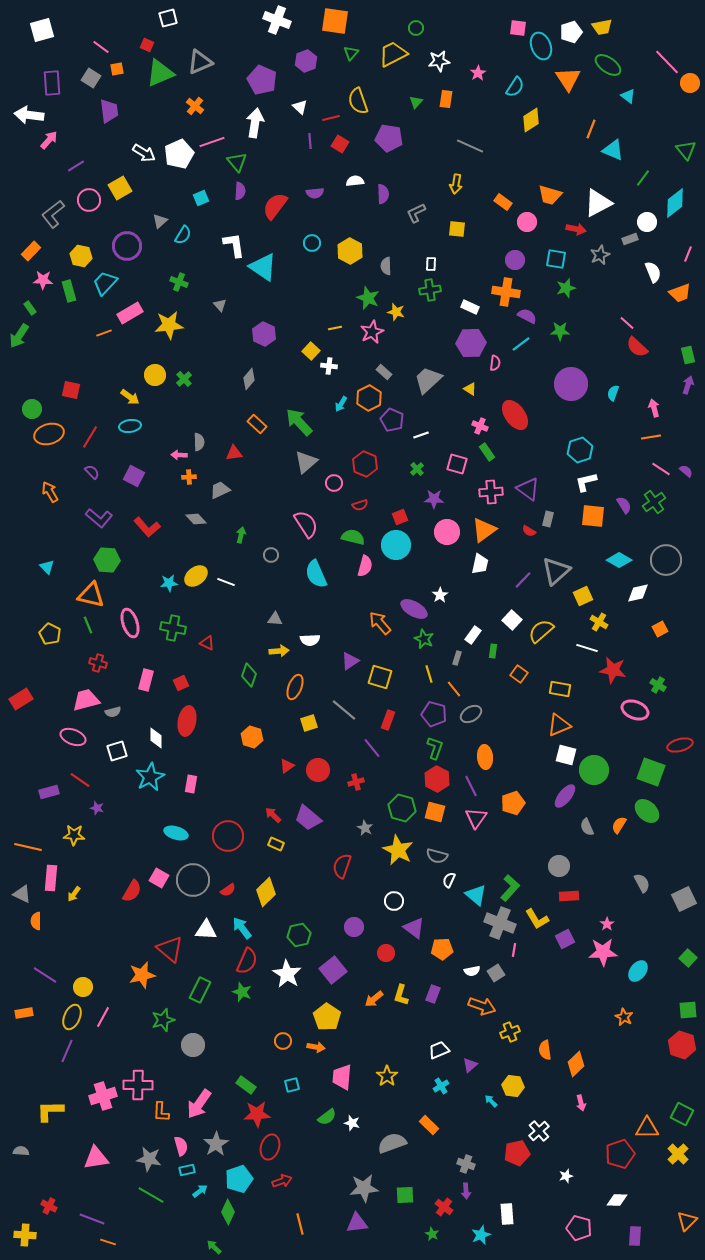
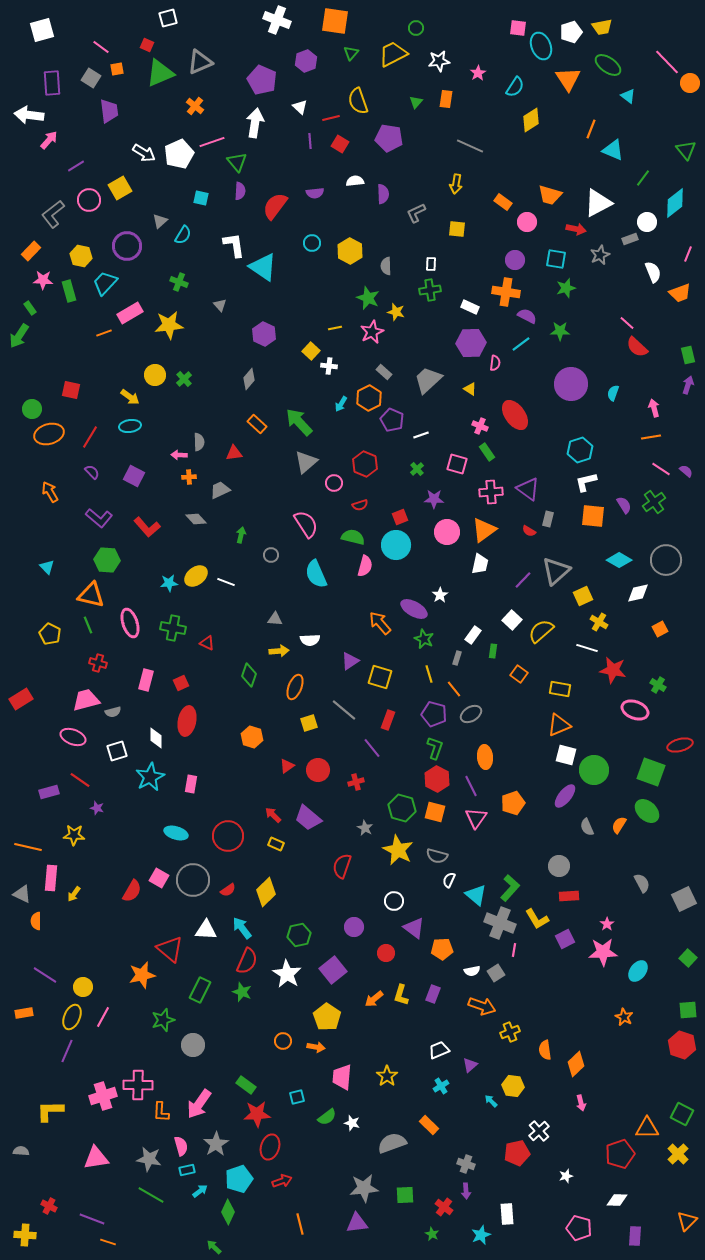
cyan square at (201, 198): rotated 35 degrees clockwise
cyan square at (292, 1085): moved 5 px right, 12 px down
